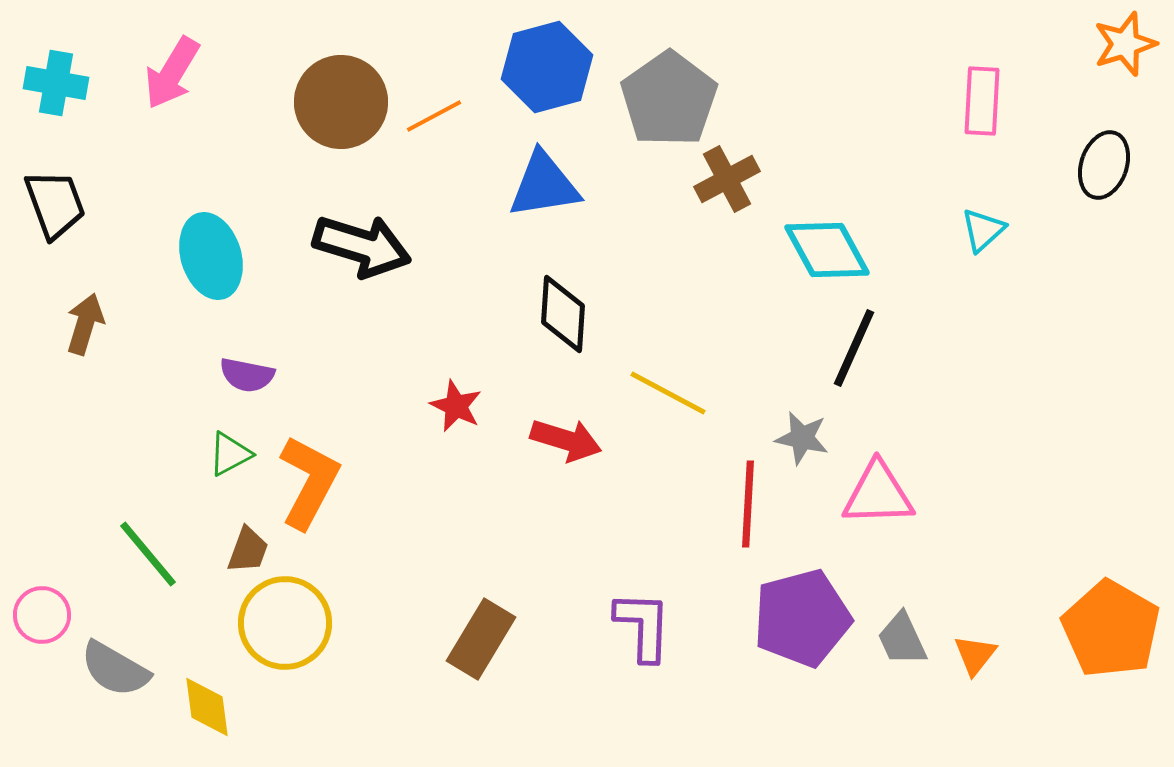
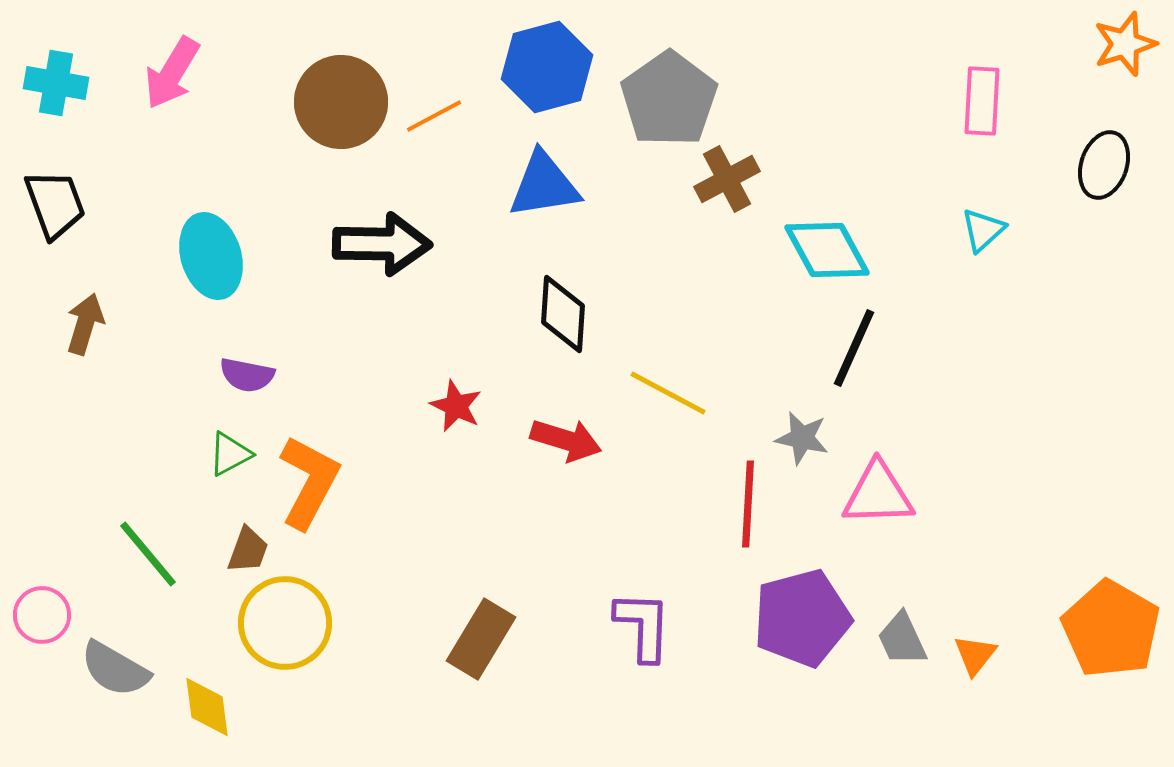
black arrow: moved 20 px right, 2 px up; rotated 16 degrees counterclockwise
